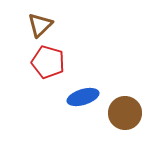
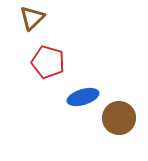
brown triangle: moved 8 px left, 7 px up
brown circle: moved 6 px left, 5 px down
